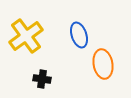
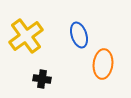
orange ellipse: rotated 16 degrees clockwise
